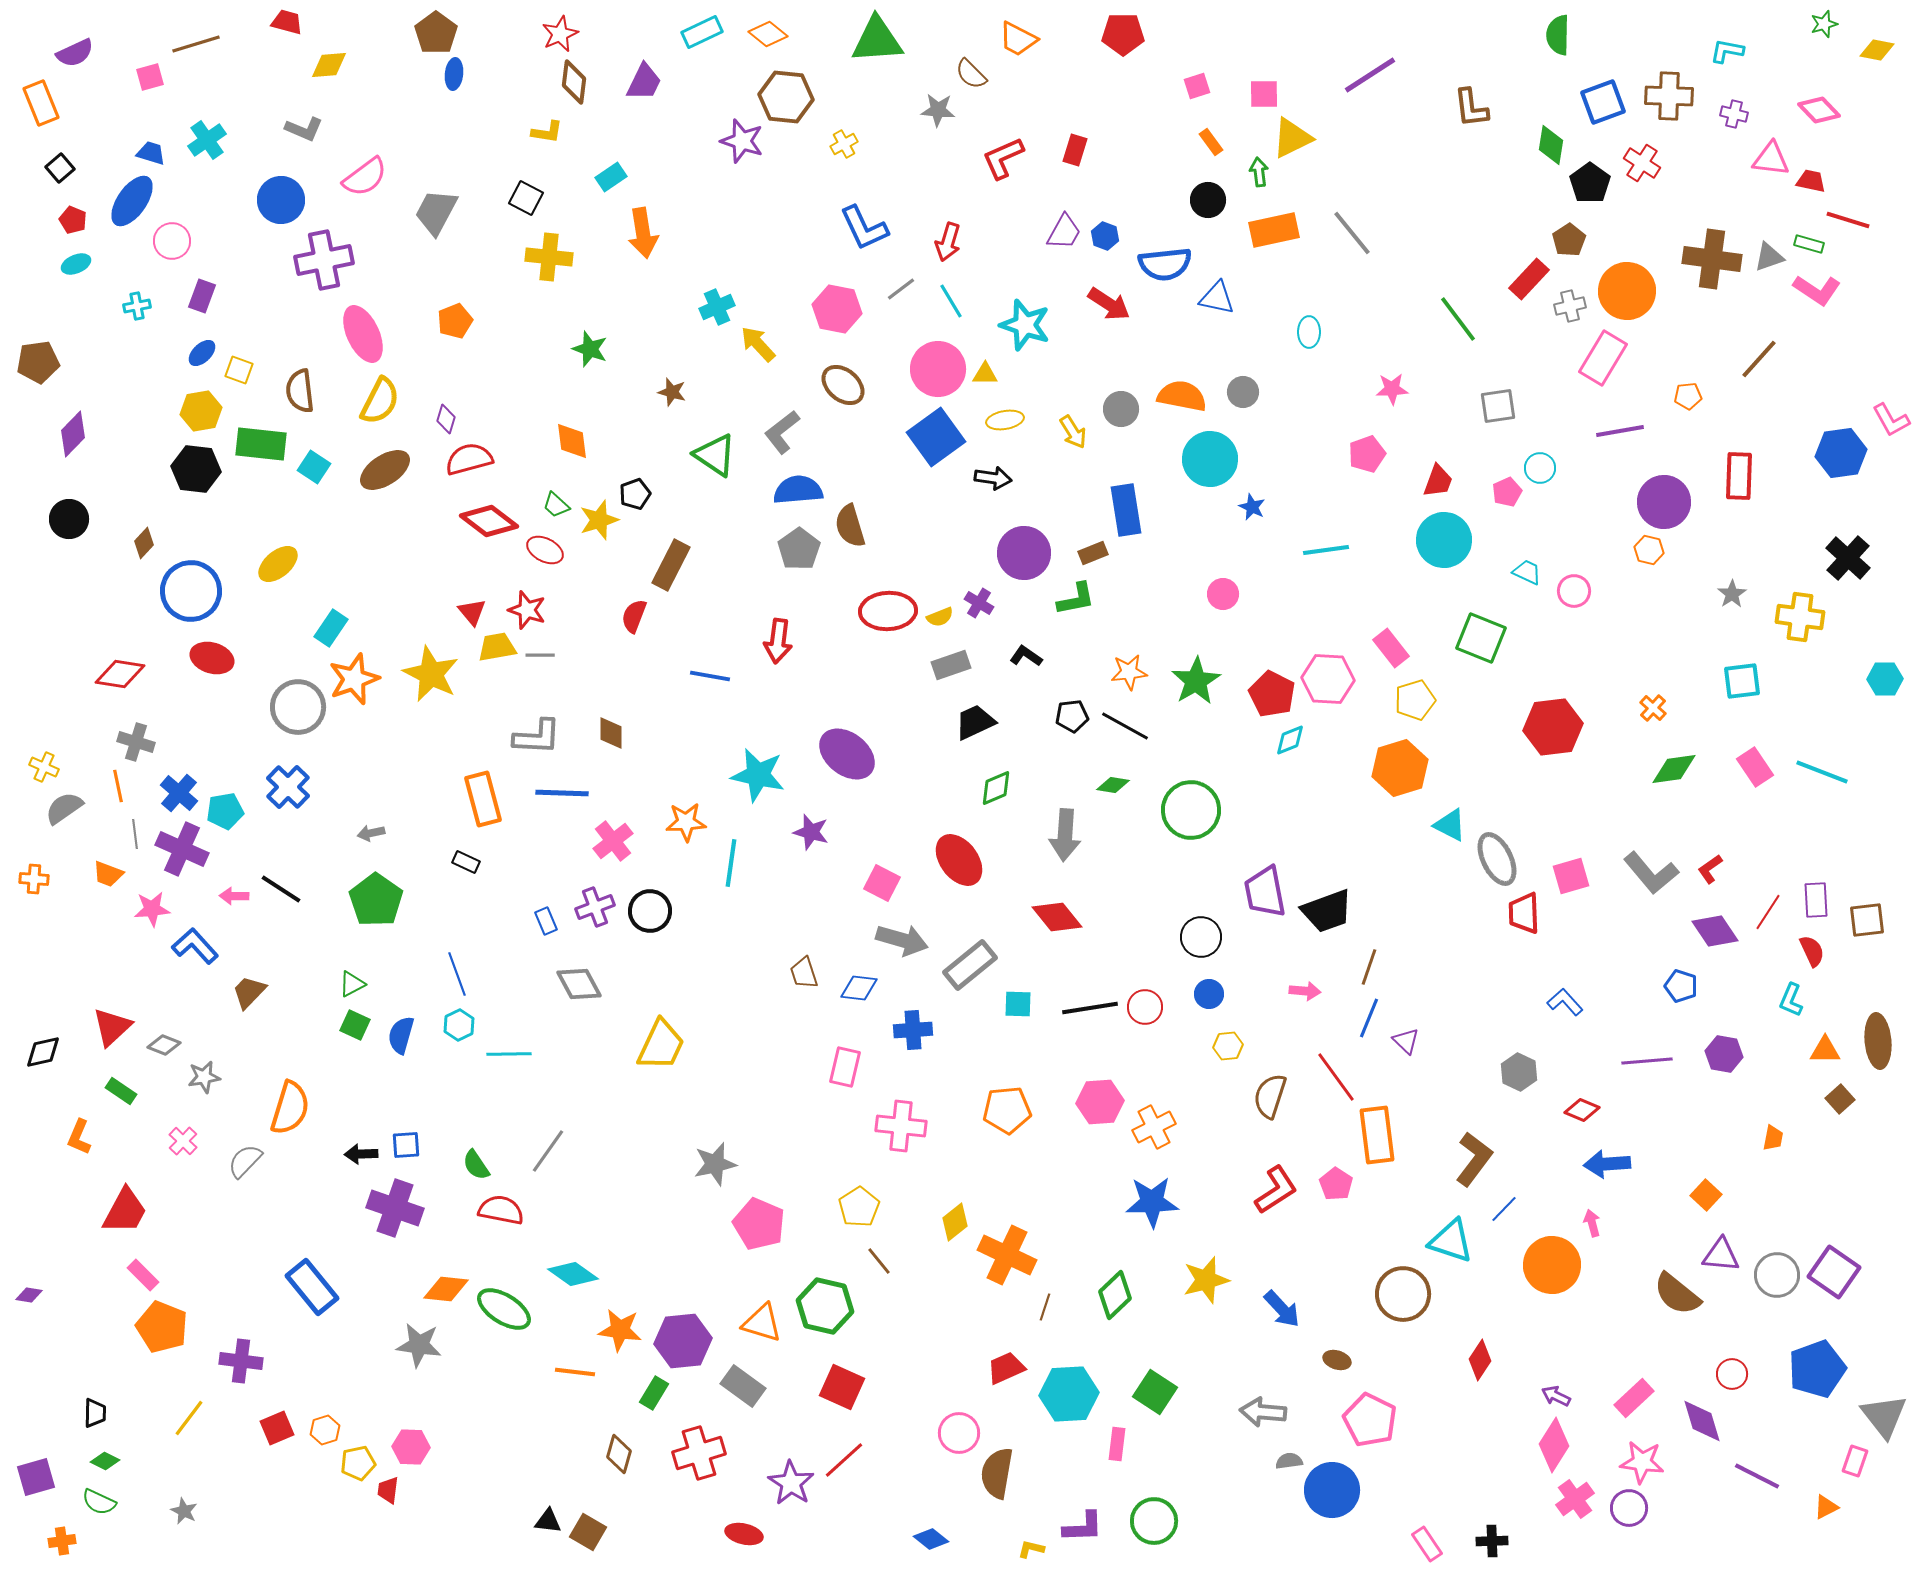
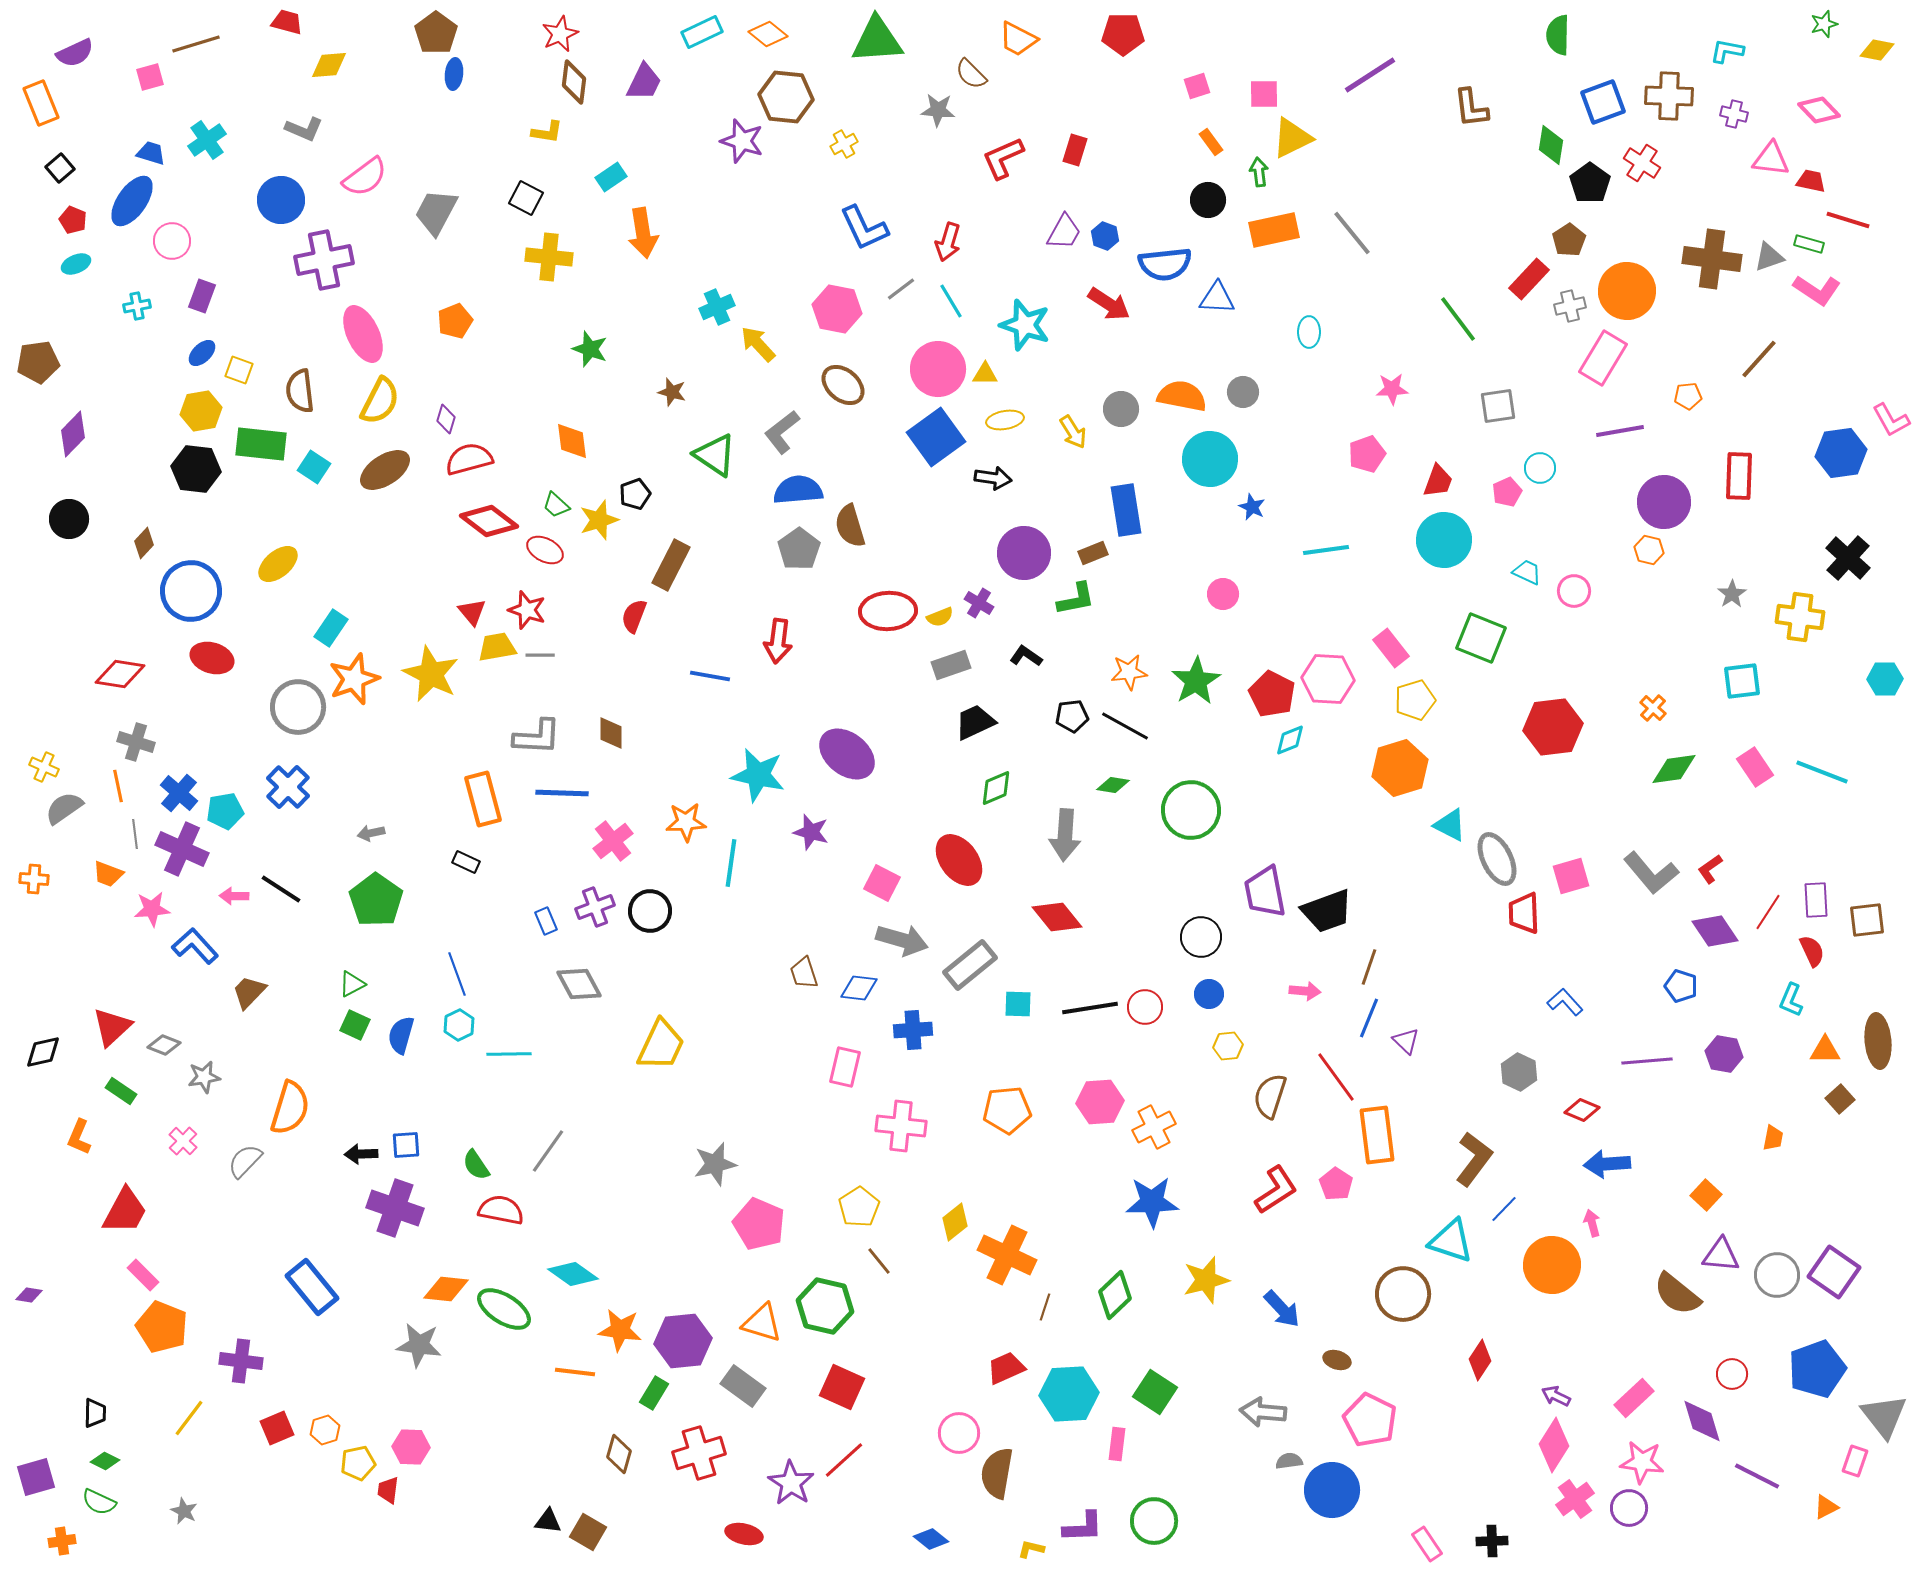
blue triangle at (1217, 298): rotated 9 degrees counterclockwise
